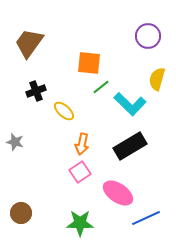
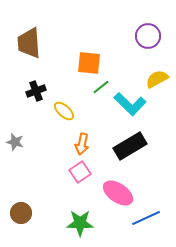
brown trapezoid: rotated 40 degrees counterclockwise
yellow semicircle: rotated 45 degrees clockwise
